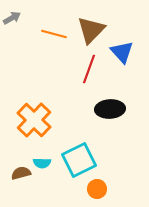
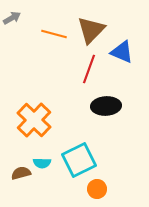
blue triangle: rotated 25 degrees counterclockwise
black ellipse: moved 4 px left, 3 px up
